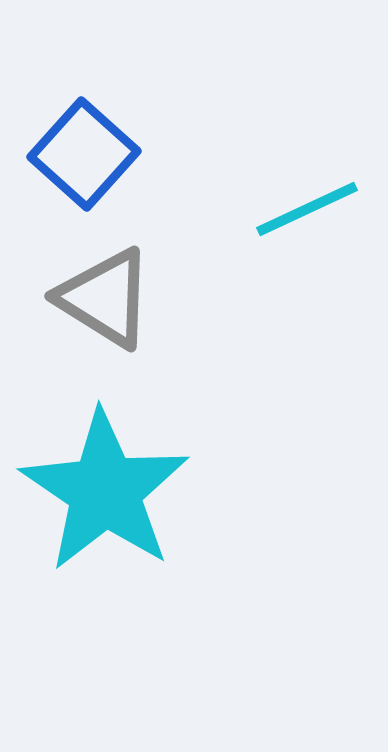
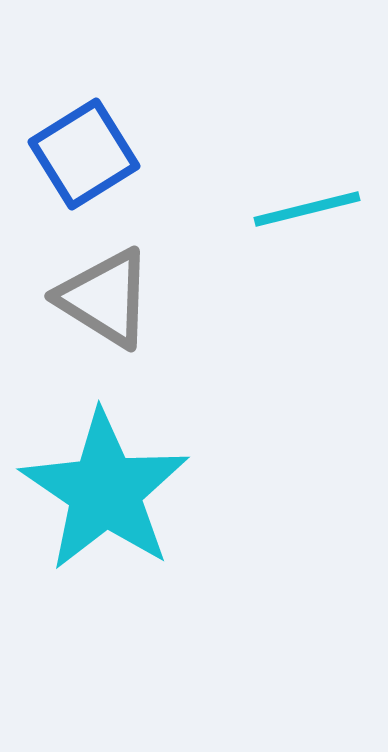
blue square: rotated 16 degrees clockwise
cyan line: rotated 11 degrees clockwise
